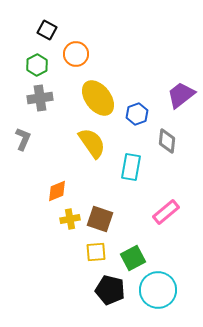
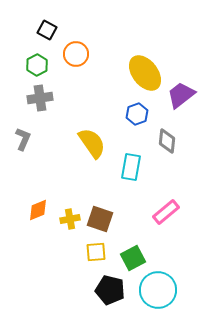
yellow ellipse: moved 47 px right, 25 px up
orange diamond: moved 19 px left, 19 px down
